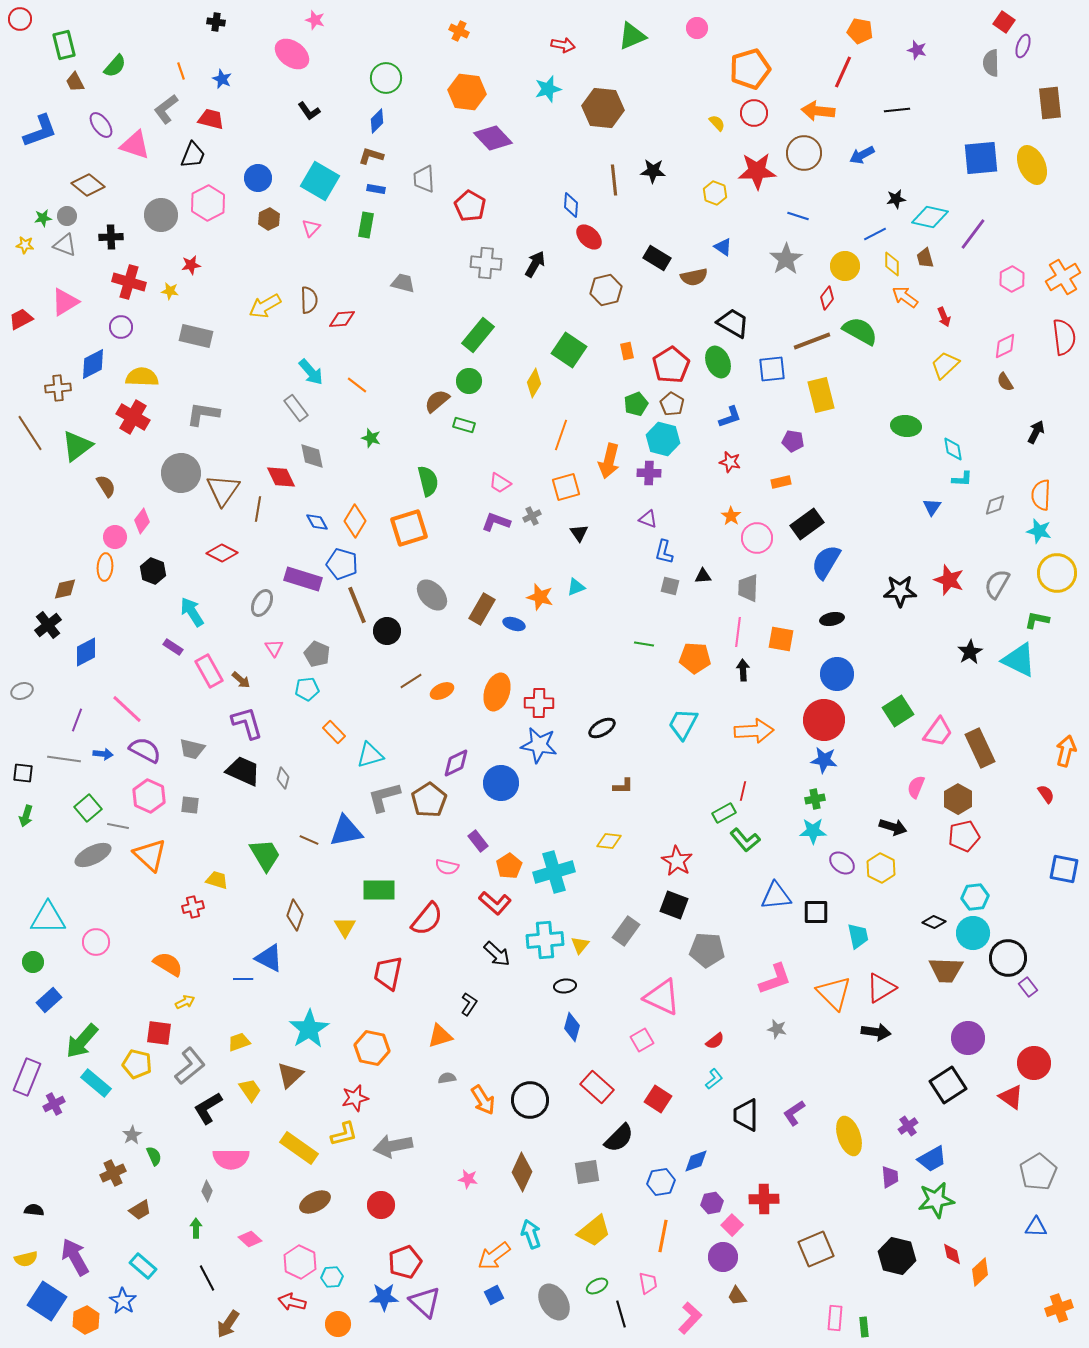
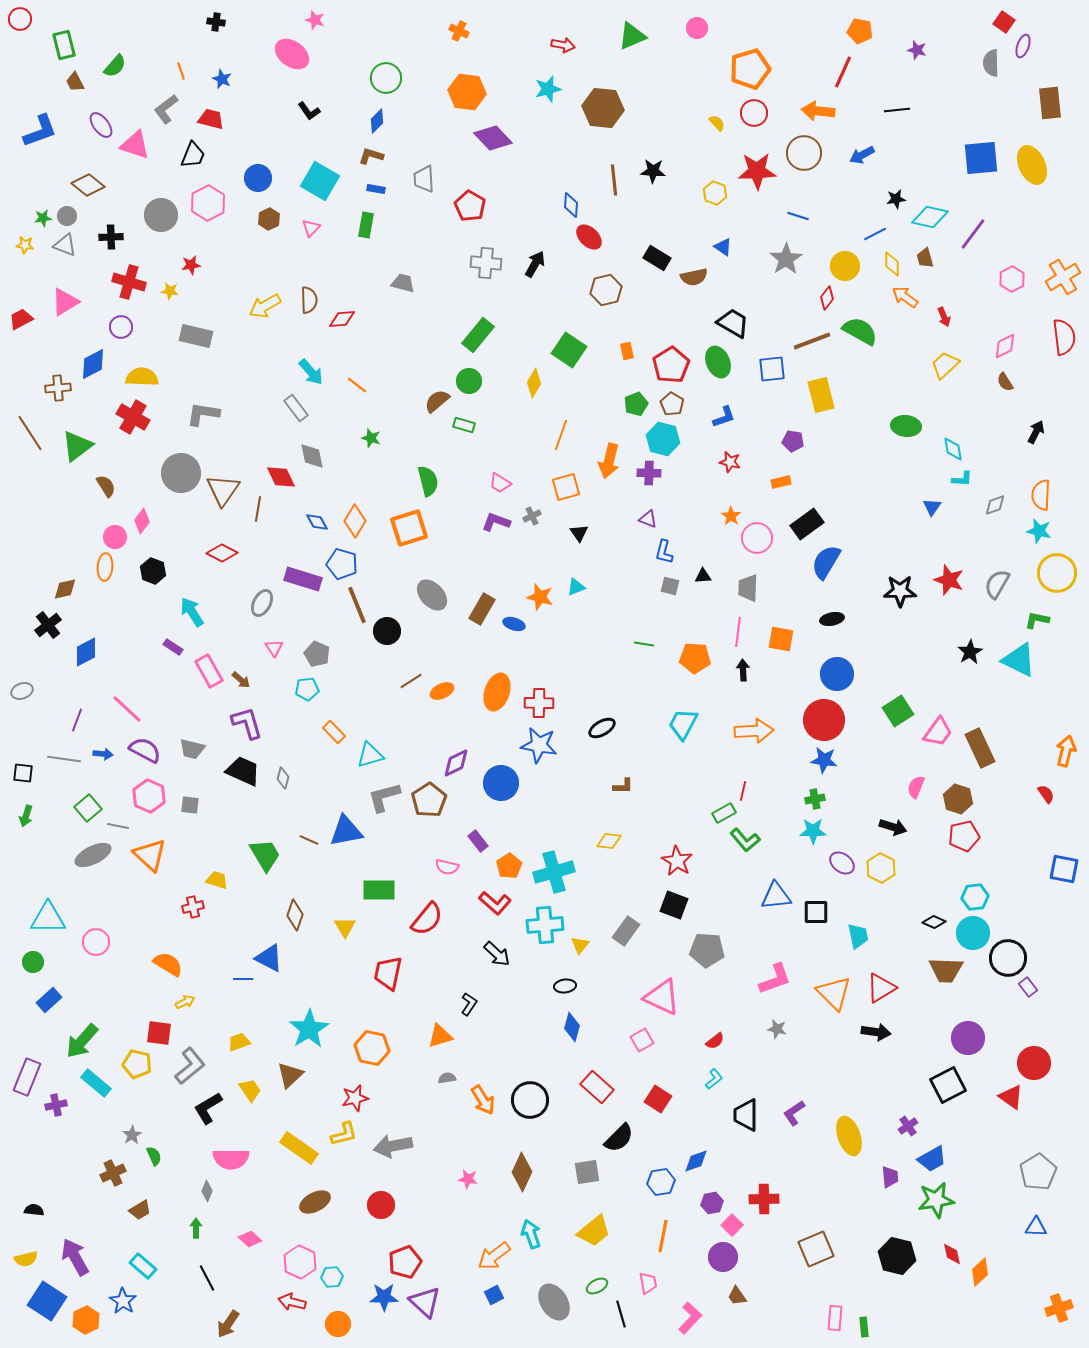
blue L-shape at (730, 417): moved 6 px left
brown hexagon at (958, 799): rotated 12 degrees counterclockwise
cyan cross at (545, 940): moved 15 px up
black square at (948, 1085): rotated 6 degrees clockwise
purple cross at (54, 1104): moved 2 px right, 1 px down; rotated 15 degrees clockwise
